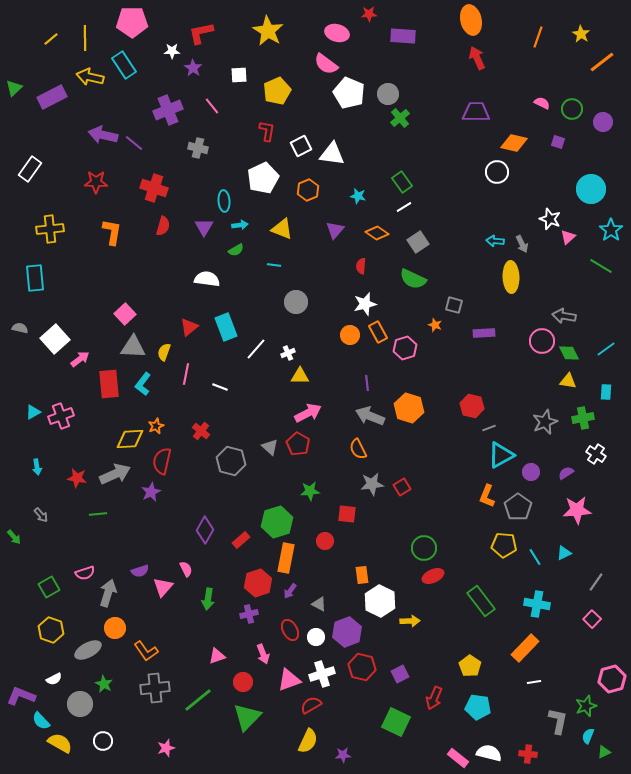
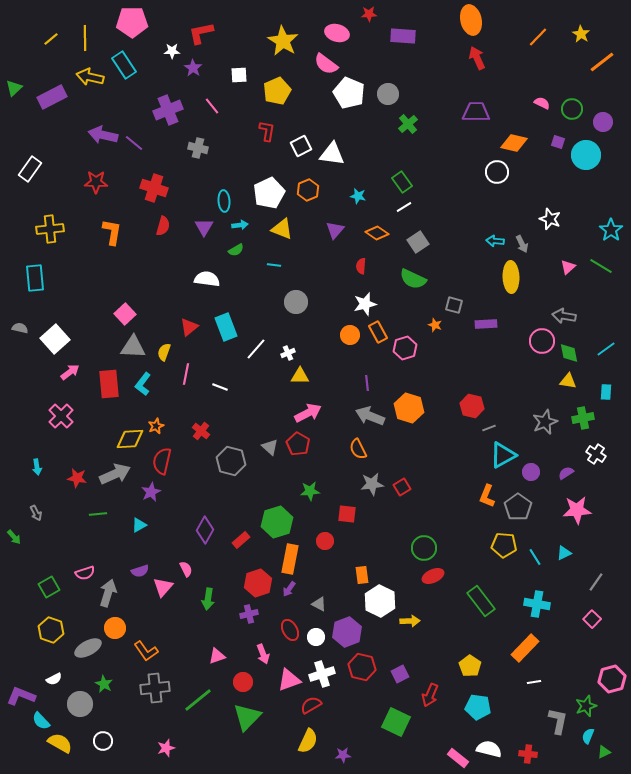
yellow star at (268, 31): moved 15 px right, 10 px down
orange line at (538, 37): rotated 25 degrees clockwise
green cross at (400, 118): moved 8 px right, 6 px down
white pentagon at (263, 178): moved 6 px right, 15 px down
cyan circle at (591, 189): moved 5 px left, 34 px up
pink triangle at (568, 237): moved 30 px down
purple rectangle at (484, 333): moved 2 px right, 9 px up
green diamond at (569, 353): rotated 15 degrees clockwise
pink arrow at (80, 359): moved 10 px left, 13 px down
cyan triangle at (33, 412): moved 106 px right, 113 px down
pink cross at (61, 416): rotated 25 degrees counterclockwise
cyan triangle at (501, 455): moved 2 px right
gray arrow at (41, 515): moved 5 px left, 2 px up; rotated 14 degrees clockwise
orange rectangle at (286, 558): moved 4 px right, 1 px down
purple arrow at (290, 591): moved 1 px left, 2 px up
gray ellipse at (88, 650): moved 2 px up
red arrow at (434, 698): moved 4 px left, 3 px up
white semicircle at (489, 753): moved 4 px up
